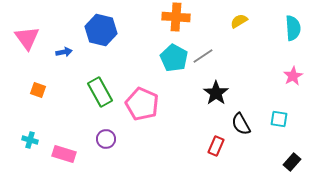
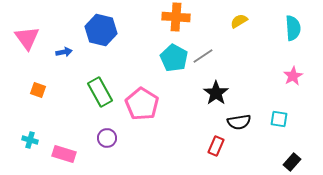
pink pentagon: rotated 8 degrees clockwise
black semicircle: moved 2 px left, 2 px up; rotated 70 degrees counterclockwise
purple circle: moved 1 px right, 1 px up
